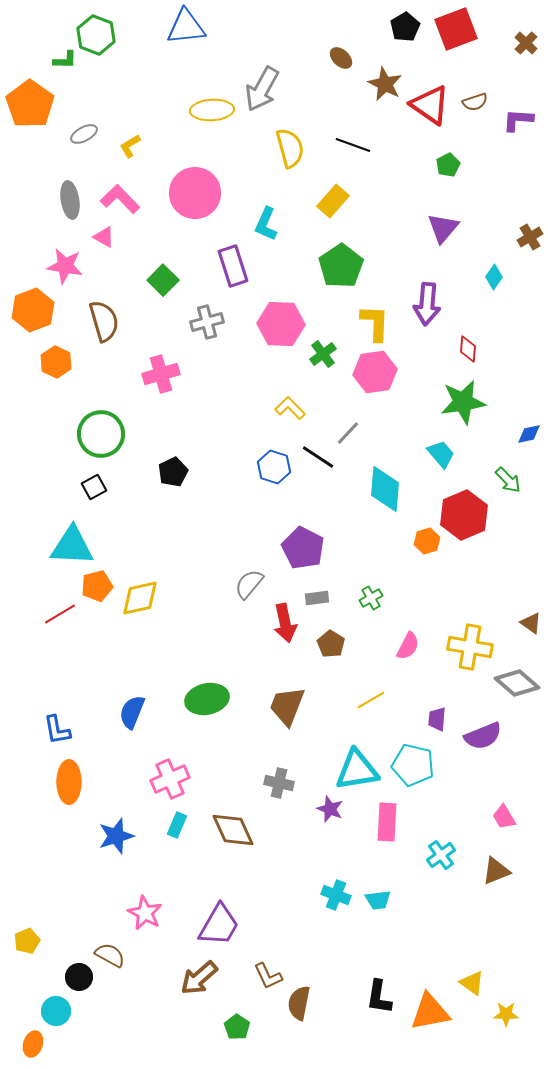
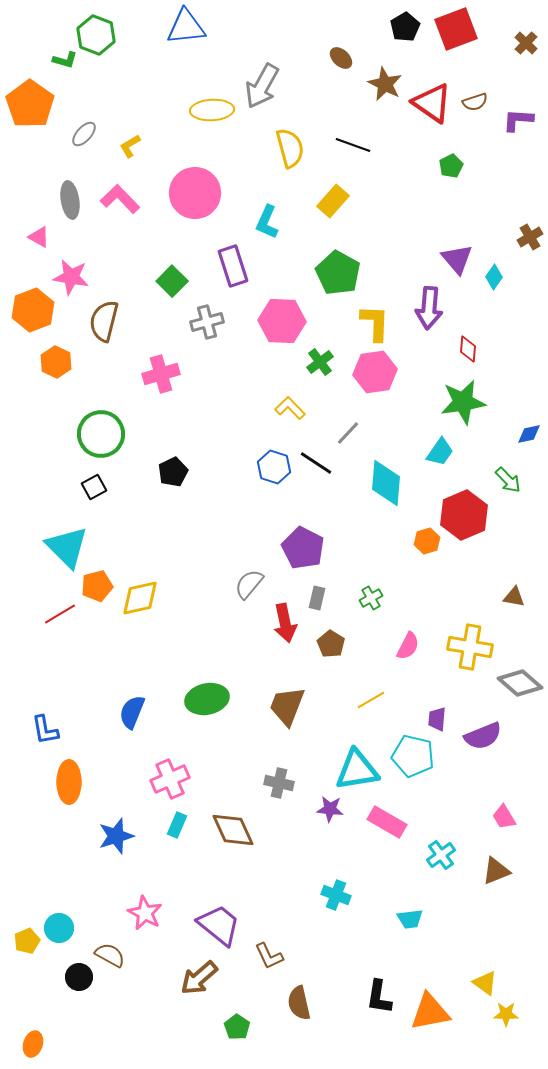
green L-shape at (65, 60): rotated 15 degrees clockwise
gray arrow at (262, 89): moved 3 px up
red triangle at (430, 105): moved 2 px right, 2 px up
gray ellipse at (84, 134): rotated 20 degrees counterclockwise
green pentagon at (448, 165): moved 3 px right, 1 px down
cyan L-shape at (266, 224): moved 1 px right, 2 px up
purple triangle at (443, 228): moved 14 px right, 31 px down; rotated 20 degrees counterclockwise
pink triangle at (104, 237): moved 65 px left
pink star at (65, 266): moved 6 px right, 11 px down
green pentagon at (341, 266): moved 3 px left, 7 px down; rotated 9 degrees counterclockwise
green square at (163, 280): moved 9 px right, 1 px down
purple arrow at (427, 304): moved 2 px right, 4 px down
brown semicircle at (104, 321): rotated 150 degrees counterclockwise
pink hexagon at (281, 324): moved 1 px right, 3 px up
green cross at (323, 354): moved 3 px left, 8 px down
cyan trapezoid at (441, 454): moved 1 px left, 2 px up; rotated 76 degrees clockwise
black line at (318, 457): moved 2 px left, 6 px down
cyan diamond at (385, 489): moved 1 px right, 6 px up
cyan triangle at (72, 546): moved 5 px left, 1 px down; rotated 42 degrees clockwise
gray rectangle at (317, 598): rotated 70 degrees counterclockwise
brown triangle at (531, 623): moved 17 px left, 26 px up; rotated 25 degrees counterclockwise
gray diamond at (517, 683): moved 3 px right
blue L-shape at (57, 730): moved 12 px left
cyan pentagon at (413, 765): moved 9 px up
purple star at (330, 809): rotated 16 degrees counterclockwise
pink rectangle at (387, 822): rotated 63 degrees counterclockwise
cyan trapezoid at (378, 900): moved 32 px right, 19 px down
purple trapezoid at (219, 925): rotated 81 degrees counterclockwise
brown L-shape at (268, 976): moved 1 px right, 20 px up
yellow triangle at (472, 983): moved 13 px right
brown semicircle at (299, 1003): rotated 24 degrees counterclockwise
cyan circle at (56, 1011): moved 3 px right, 83 px up
